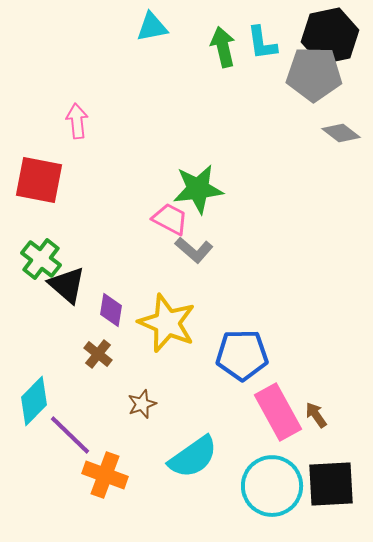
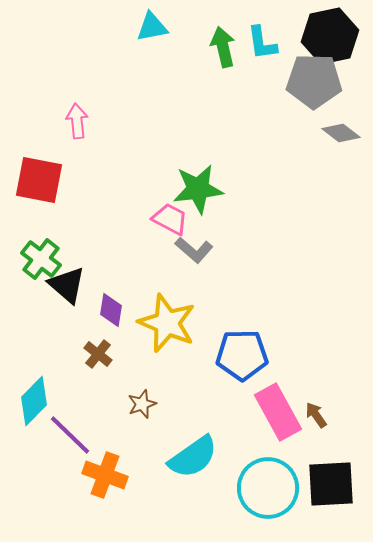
gray pentagon: moved 7 px down
cyan circle: moved 4 px left, 2 px down
